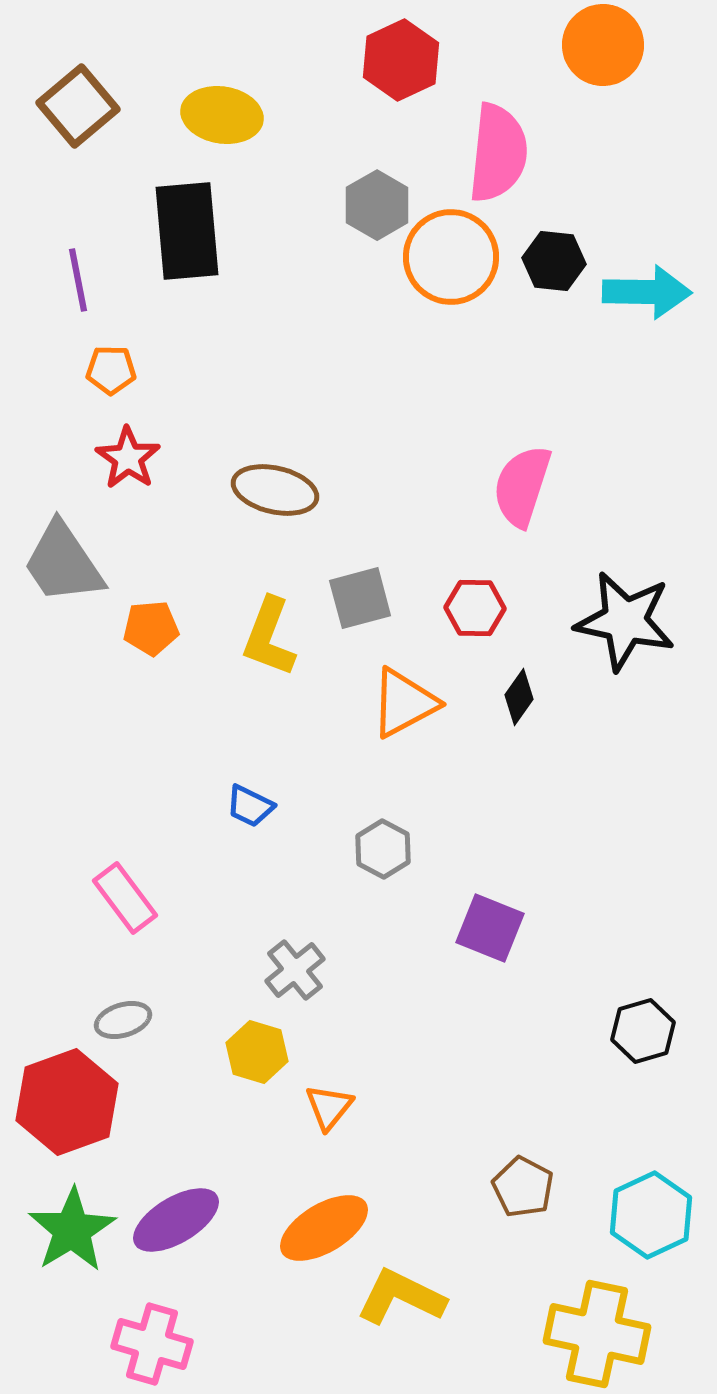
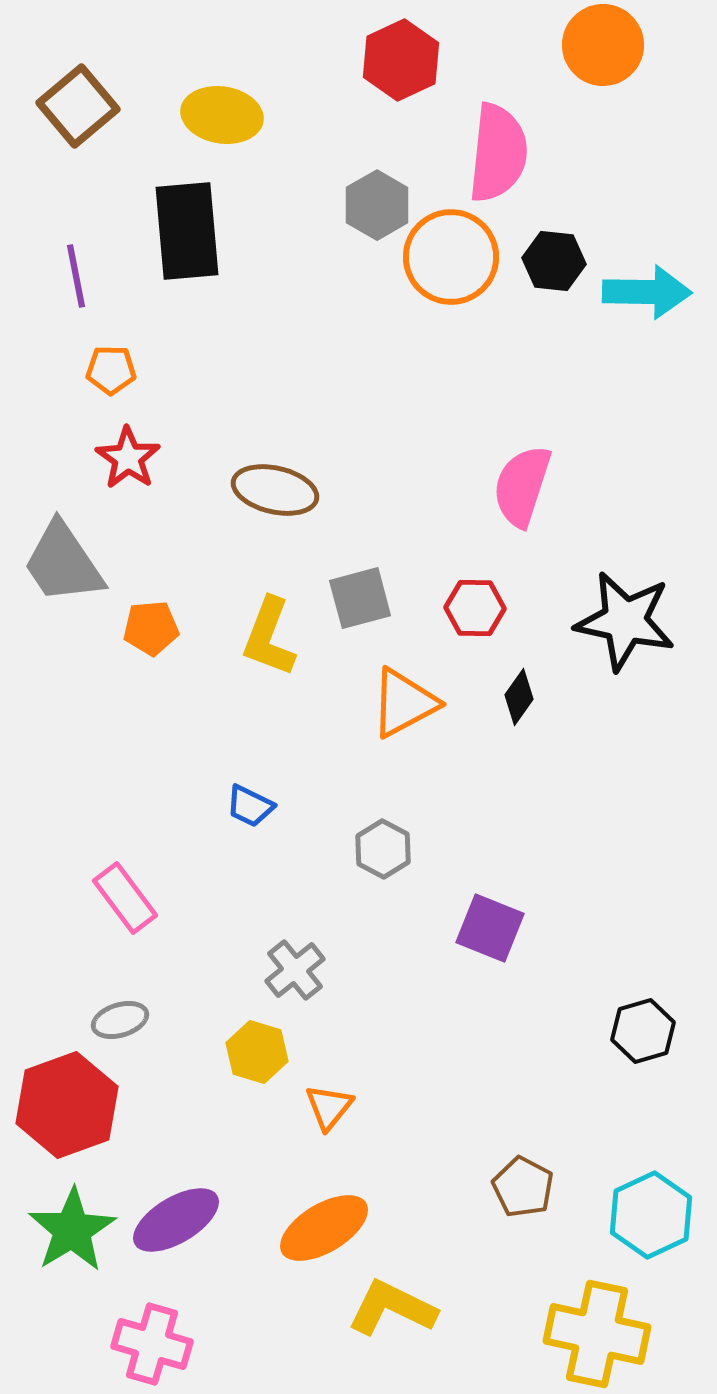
purple line at (78, 280): moved 2 px left, 4 px up
gray ellipse at (123, 1020): moved 3 px left
red hexagon at (67, 1102): moved 3 px down
yellow L-shape at (401, 1297): moved 9 px left, 11 px down
